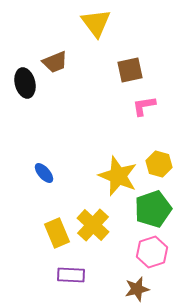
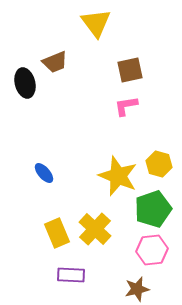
pink L-shape: moved 18 px left
yellow cross: moved 2 px right, 4 px down
pink hexagon: moved 2 px up; rotated 12 degrees clockwise
